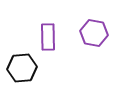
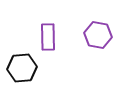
purple hexagon: moved 4 px right, 2 px down
